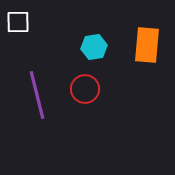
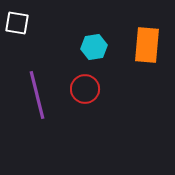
white square: moved 1 px left, 1 px down; rotated 10 degrees clockwise
